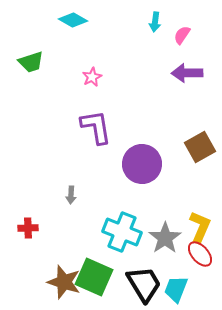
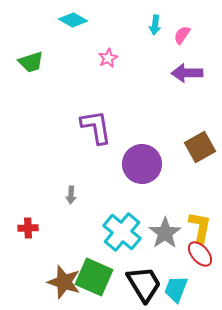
cyan arrow: moved 3 px down
pink star: moved 16 px right, 19 px up
yellow L-shape: rotated 12 degrees counterclockwise
cyan cross: rotated 18 degrees clockwise
gray star: moved 5 px up
